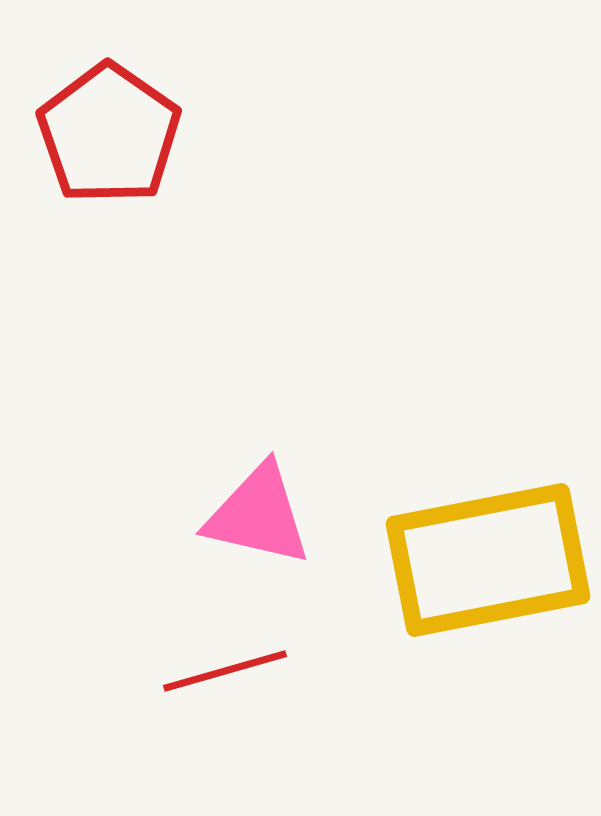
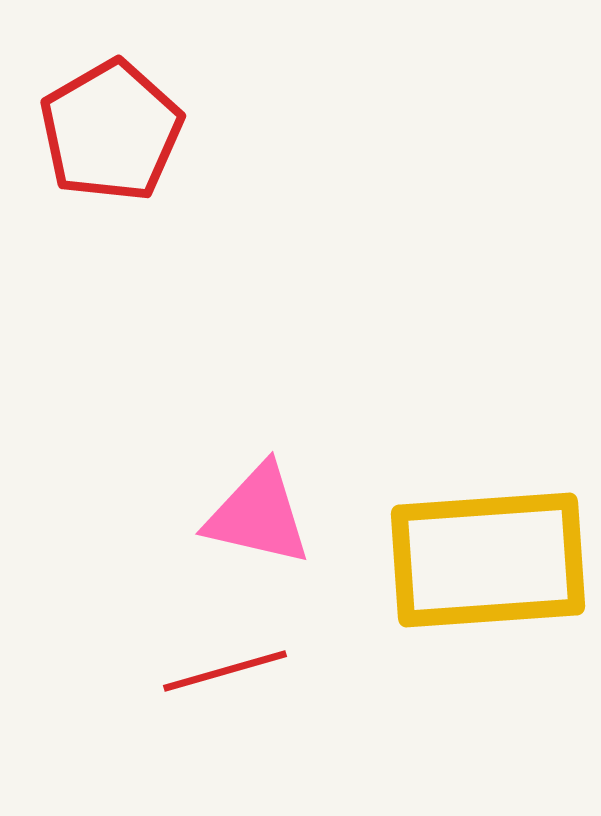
red pentagon: moved 2 px right, 3 px up; rotated 7 degrees clockwise
yellow rectangle: rotated 7 degrees clockwise
